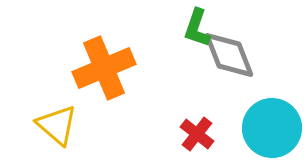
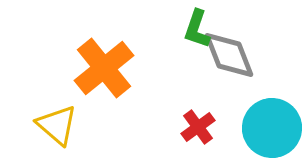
green L-shape: moved 1 px down
orange cross: rotated 16 degrees counterclockwise
red cross: moved 1 px right, 7 px up; rotated 16 degrees clockwise
